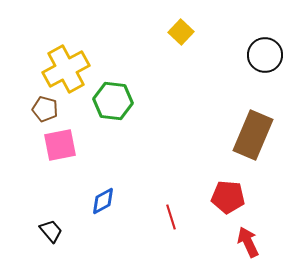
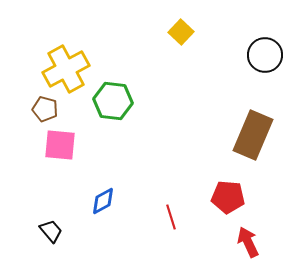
pink square: rotated 16 degrees clockwise
